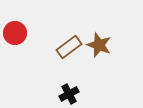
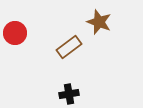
brown star: moved 23 px up
black cross: rotated 18 degrees clockwise
